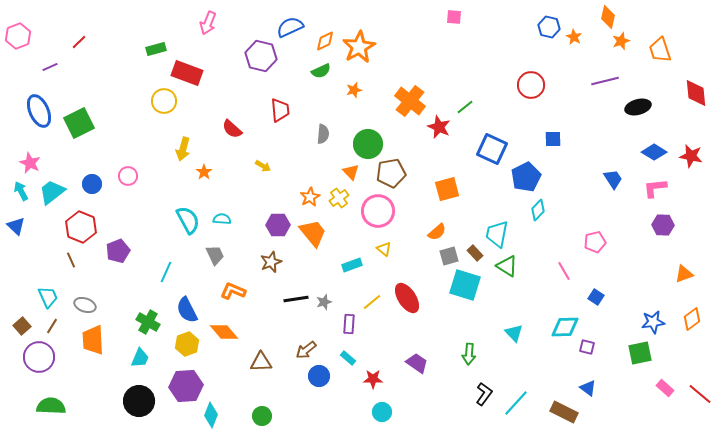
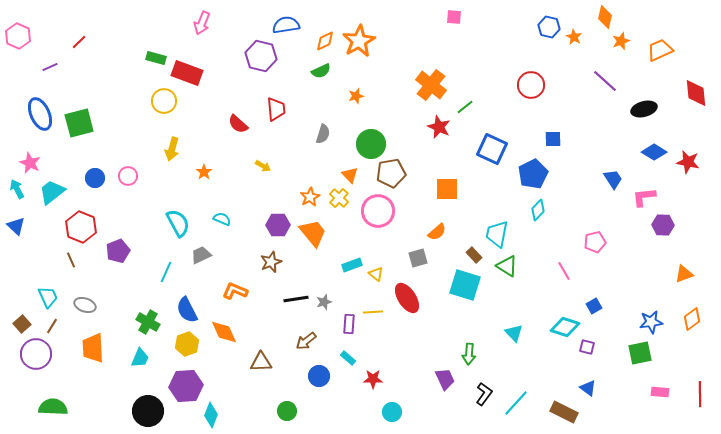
orange diamond at (608, 17): moved 3 px left
pink arrow at (208, 23): moved 6 px left
blue semicircle at (290, 27): moved 4 px left, 2 px up; rotated 16 degrees clockwise
pink hexagon at (18, 36): rotated 15 degrees counterclockwise
orange star at (359, 47): moved 6 px up
green rectangle at (156, 49): moved 9 px down; rotated 30 degrees clockwise
orange trapezoid at (660, 50): rotated 84 degrees clockwise
purple line at (605, 81): rotated 56 degrees clockwise
orange star at (354, 90): moved 2 px right, 6 px down
orange cross at (410, 101): moved 21 px right, 16 px up
black ellipse at (638, 107): moved 6 px right, 2 px down
red trapezoid at (280, 110): moved 4 px left, 1 px up
blue ellipse at (39, 111): moved 1 px right, 3 px down
green square at (79, 123): rotated 12 degrees clockwise
red semicircle at (232, 129): moved 6 px right, 5 px up
gray semicircle at (323, 134): rotated 12 degrees clockwise
green circle at (368, 144): moved 3 px right
yellow arrow at (183, 149): moved 11 px left
red star at (691, 156): moved 3 px left, 6 px down
orange triangle at (351, 172): moved 1 px left, 3 px down
blue pentagon at (526, 177): moved 7 px right, 3 px up
blue circle at (92, 184): moved 3 px right, 6 px up
pink L-shape at (655, 188): moved 11 px left, 9 px down
orange square at (447, 189): rotated 15 degrees clockwise
cyan arrow at (21, 191): moved 4 px left, 2 px up
yellow cross at (339, 198): rotated 12 degrees counterclockwise
cyan semicircle at (222, 219): rotated 18 degrees clockwise
cyan semicircle at (188, 220): moved 10 px left, 3 px down
yellow triangle at (384, 249): moved 8 px left, 25 px down
brown rectangle at (475, 253): moved 1 px left, 2 px down
gray trapezoid at (215, 255): moved 14 px left; rotated 90 degrees counterclockwise
gray square at (449, 256): moved 31 px left, 2 px down
orange L-shape at (233, 291): moved 2 px right
blue square at (596, 297): moved 2 px left, 9 px down; rotated 28 degrees clockwise
yellow line at (372, 302): moved 1 px right, 10 px down; rotated 36 degrees clockwise
blue star at (653, 322): moved 2 px left
brown square at (22, 326): moved 2 px up
cyan diamond at (565, 327): rotated 20 degrees clockwise
orange diamond at (224, 332): rotated 16 degrees clockwise
orange trapezoid at (93, 340): moved 8 px down
brown arrow at (306, 350): moved 9 px up
purple circle at (39, 357): moved 3 px left, 3 px up
purple trapezoid at (417, 363): moved 28 px right, 16 px down; rotated 30 degrees clockwise
pink rectangle at (665, 388): moved 5 px left, 4 px down; rotated 36 degrees counterclockwise
red line at (700, 394): rotated 50 degrees clockwise
black circle at (139, 401): moved 9 px right, 10 px down
green semicircle at (51, 406): moved 2 px right, 1 px down
cyan circle at (382, 412): moved 10 px right
green circle at (262, 416): moved 25 px right, 5 px up
